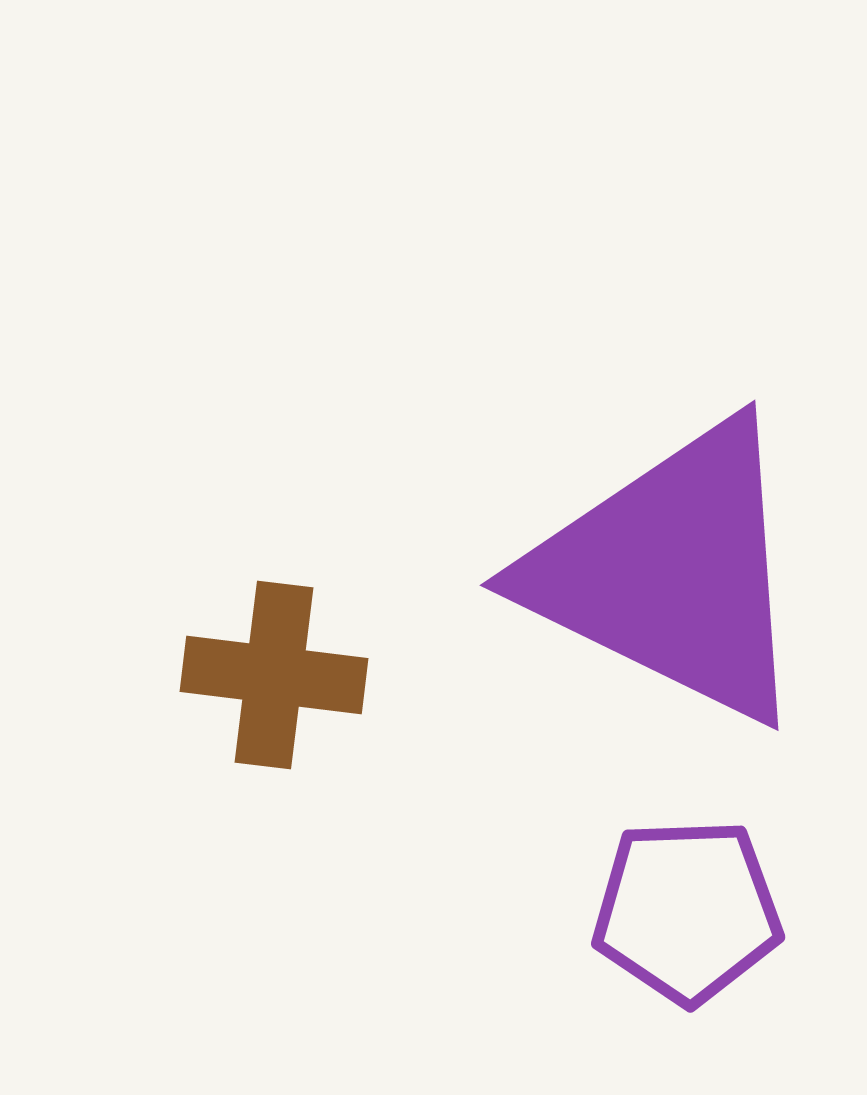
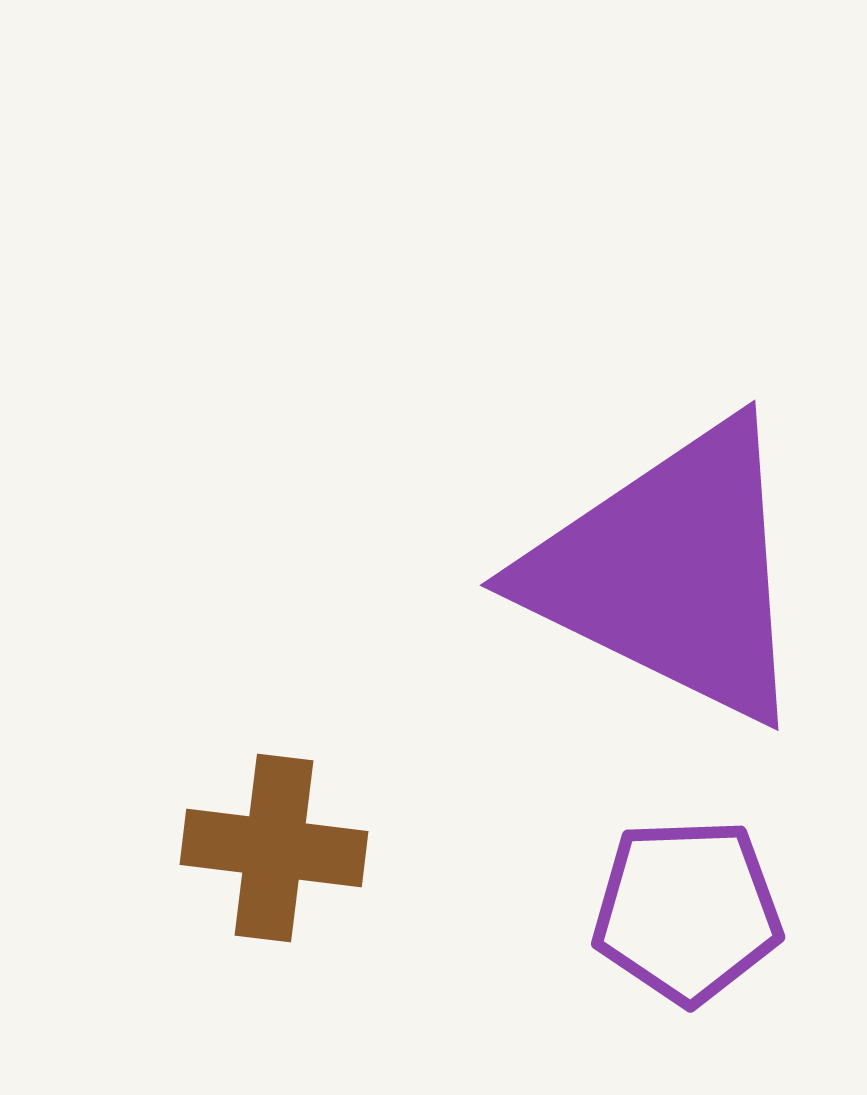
brown cross: moved 173 px down
